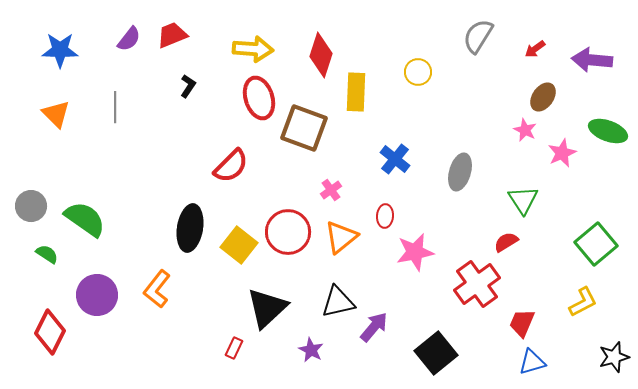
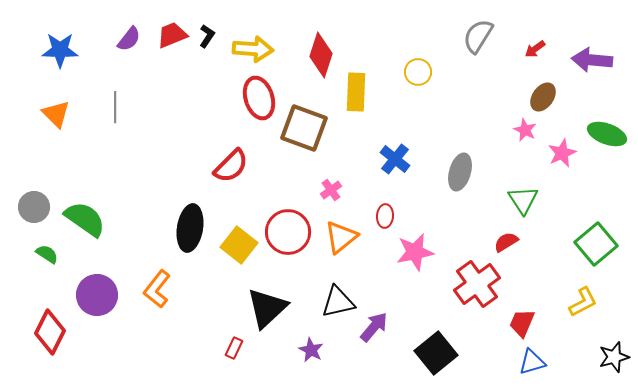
black L-shape at (188, 86): moved 19 px right, 50 px up
green ellipse at (608, 131): moved 1 px left, 3 px down
gray circle at (31, 206): moved 3 px right, 1 px down
